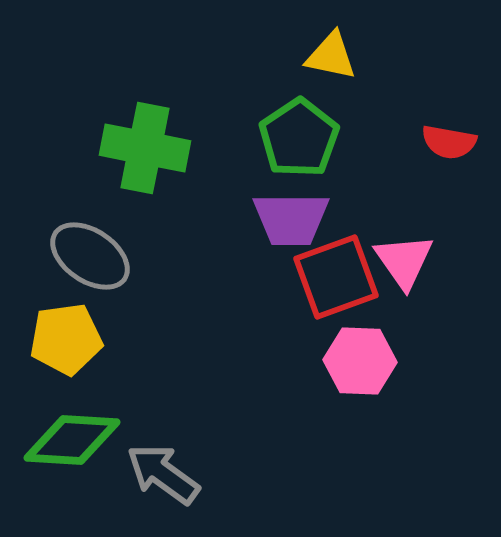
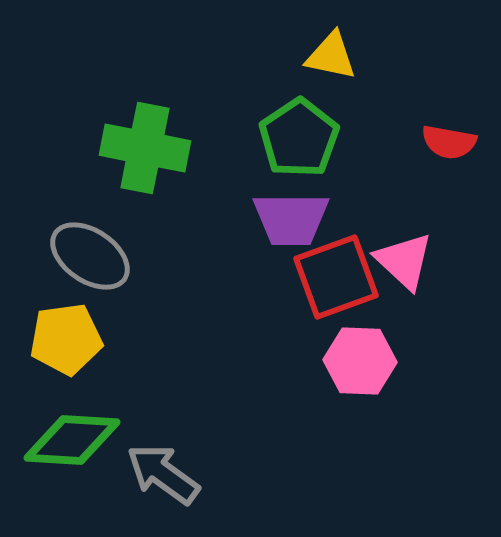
pink triangle: rotated 12 degrees counterclockwise
